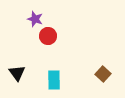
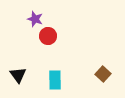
black triangle: moved 1 px right, 2 px down
cyan rectangle: moved 1 px right
